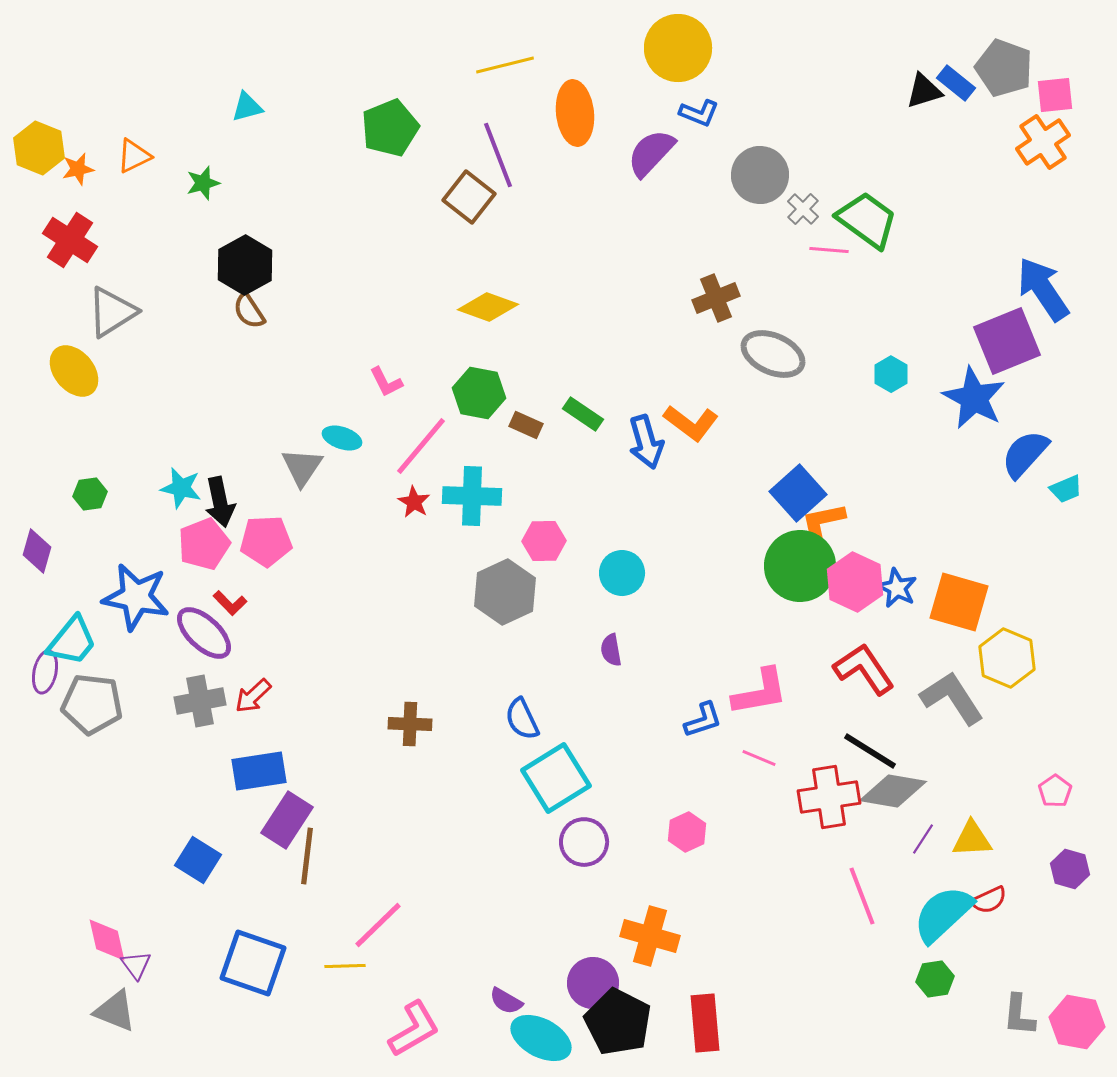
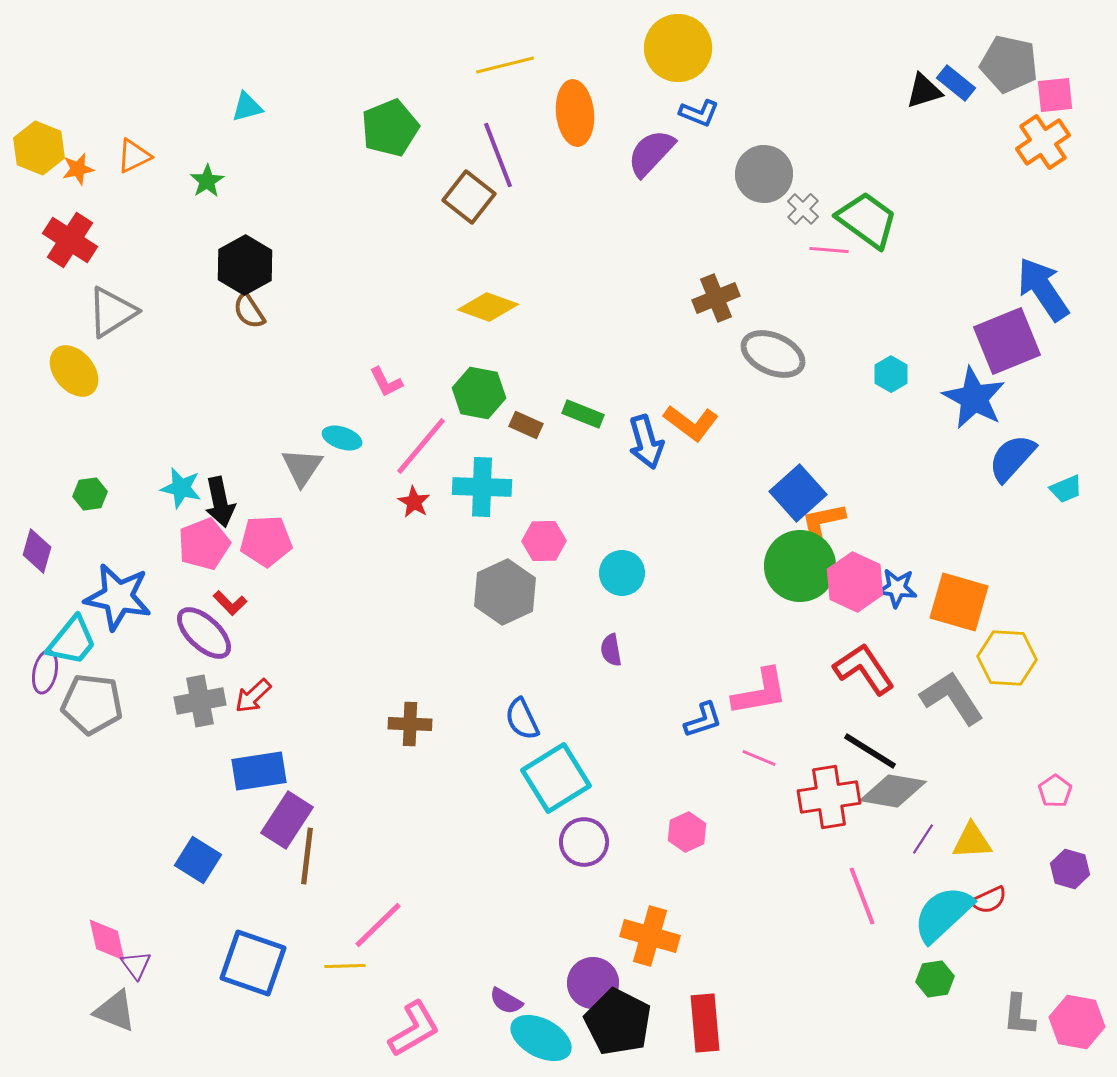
gray pentagon at (1004, 68): moved 5 px right, 4 px up; rotated 8 degrees counterclockwise
gray circle at (760, 175): moved 4 px right, 1 px up
green star at (203, 183): moved 4 px right, 2 px up; rotated 16 degrees counterclockwise
green rectangle at (583, 414): rotated 12 degrees counterclockwise
blue semicircle at (1025, 454): moved 13 px left, 4 px down
cyan cross at (472, 496): moved 10 px right, 9 px up
blue star at (897, 588): rotated 21 degrees counterclockwise
blue star at (136, 597): moved 18 px left
yellow hexagon at (1007, 658): rotated 20 degrees counterclockwise
yellow triangle at (972, 839): moved 2 px down
